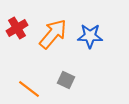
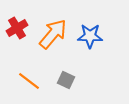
orange line: moved 8 px up
